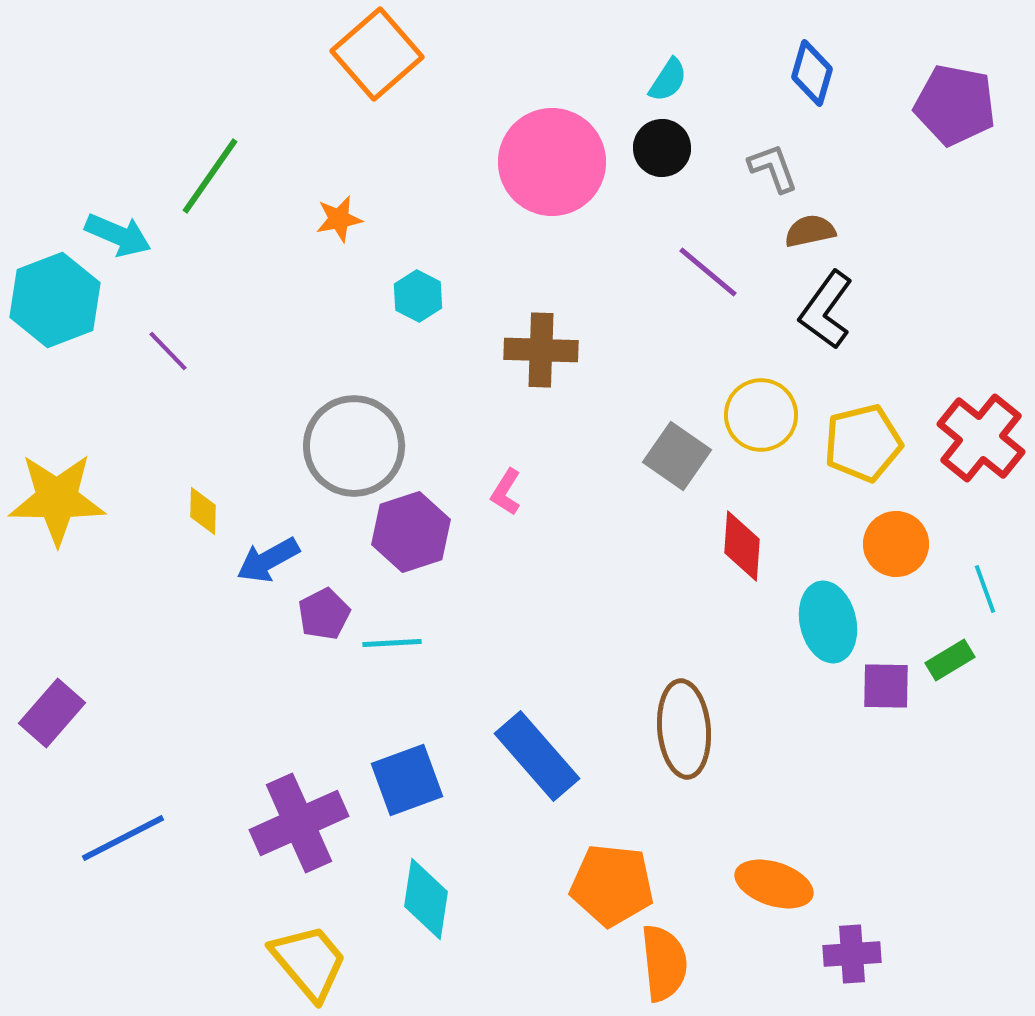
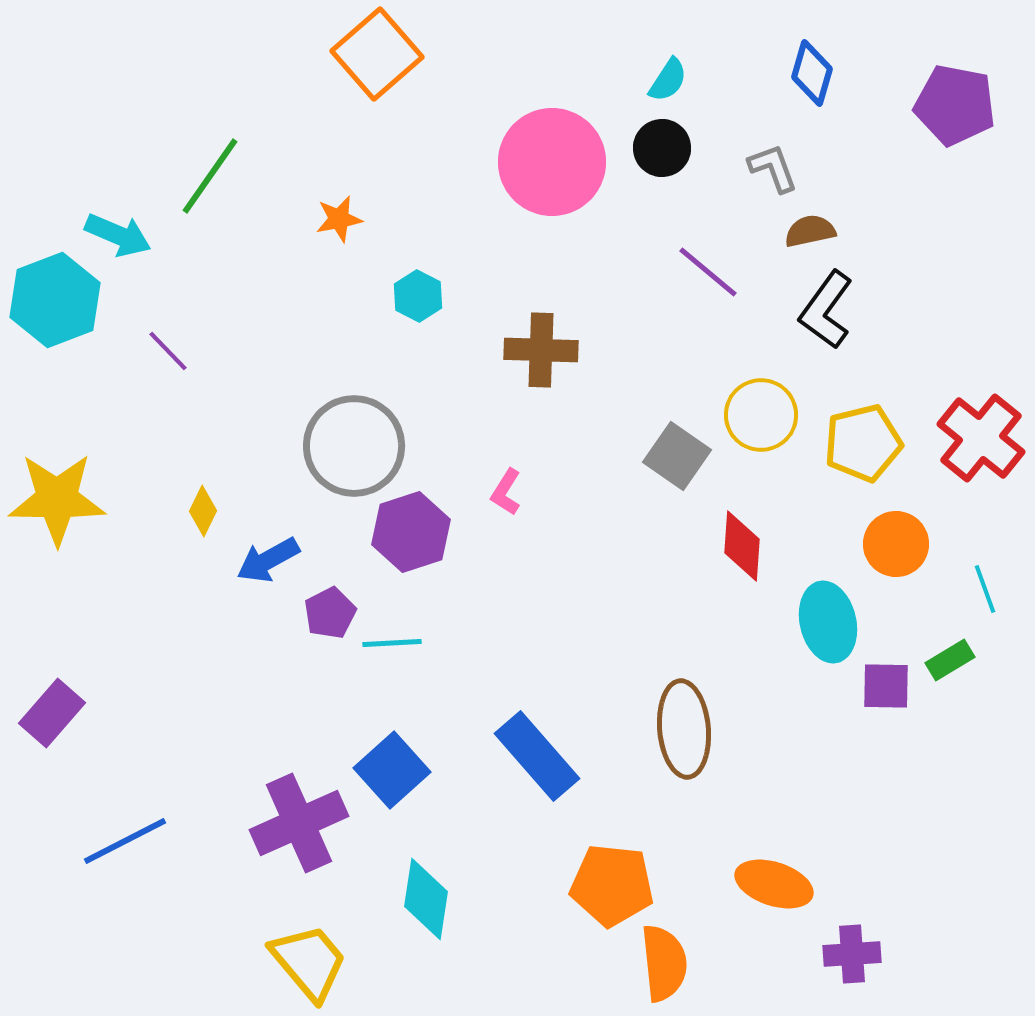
yellow diamond at (203, 511): rotated 24 degrees clockwise
purple pentagon at (324, 614): moved 6 px right, 1 px up
blue square at (407, 780): moved 15 px left, 10 px up; rotated 22 degrees counterclockwise
blue line at (123, 838): moved 2 px right, 3 px down
